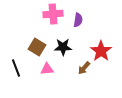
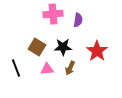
red star: moved 4 px left
brown arrow: moved 14 px left; rotated 16 degrees counterclockwise
